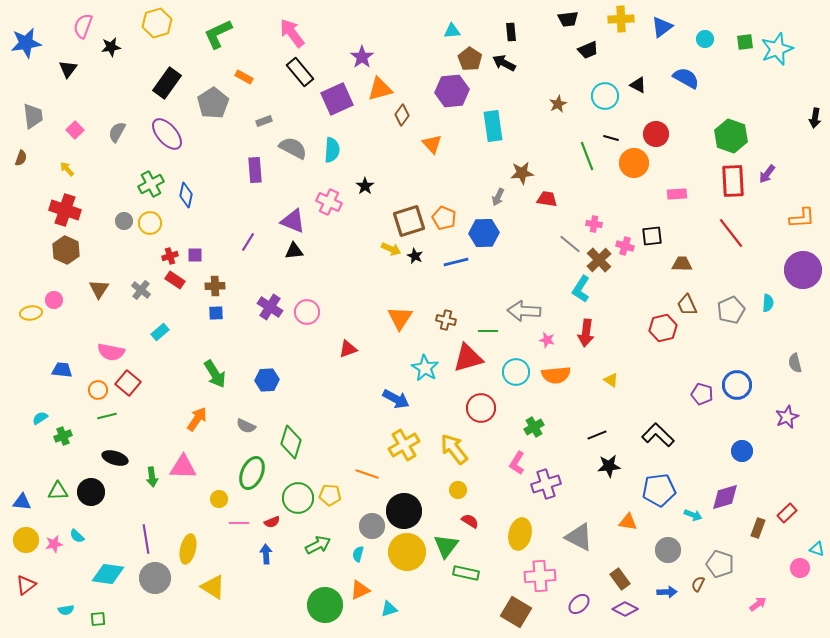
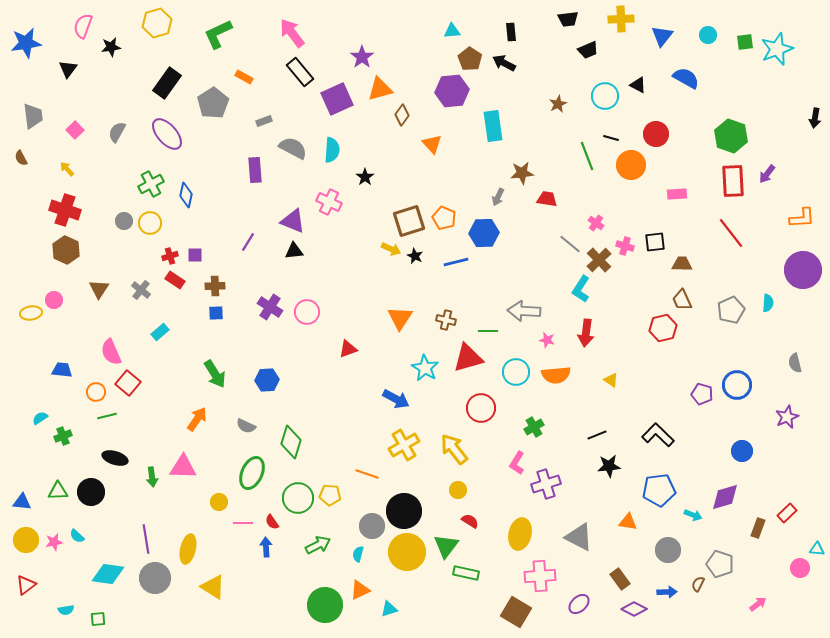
blue triangle at (662, 27): moved 9 px down; rotated 15 degrees counterclockwise
cyan circle at (705, 39): moved 3 px right, 4 px up
brown semicircle at (21, 158): rotated 133 degrees clockwise
orange circle at (634, 163): moved 3 px left, 2 px down
black star at (365, 186): moved 9 px up
pink cross at (594, 224): moved 2 px right, 1 px up; rotated 28 degrees clockwise
black square at (652, 236): moved 3 px right, 6 px down
brown trapezoid at (687, 305): moved 5 px left, 5 px up
pink semicircle at (111, 352): rotated 56 degrees clockwise
orange circle at (98, 390): moved 2 px left, 2 px down
yellow circle at (219, 499): moved 3 px down
red semicircle at (272, 522): rotated 77 degrees clockwise
pink line at (239, 523): moved 4 px right
pink star at (54, 544): moved 2 px up
cyan triangle at (817, 549): rotated 14 degrees counterclockwise
blue arrow at (266, 554): moved 7 px up
purple diamond at (625, 609): moved 9 px right
